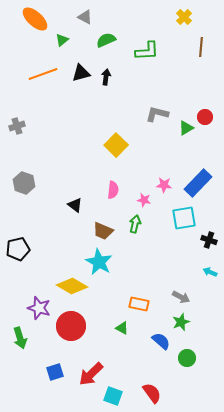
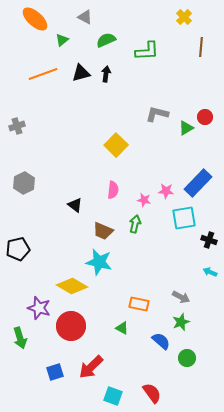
black arrow at (106, 77): moved 3 px up
gray hexagon at (24, 183): rotated 15 degrees clockwise
pink star at (164, 185): moved 2 px right, 6 px down
cyan star at (99, 262): rotated 16 degrees counterclockwise
red arrow at (91, 374): moved 7 px up
